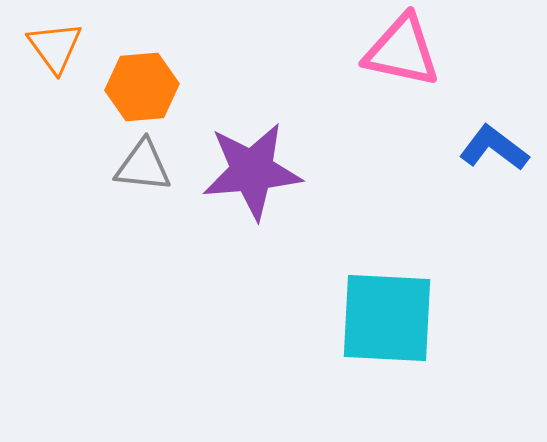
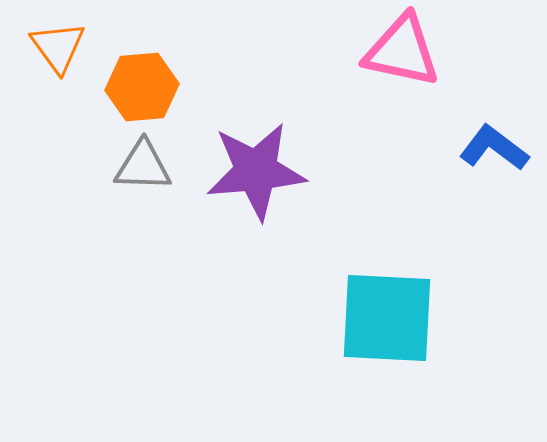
orange triangle: moved 3 px right
gray triangle: rotated 4 degrees counterclockwise
purple star: moved 4 px right
